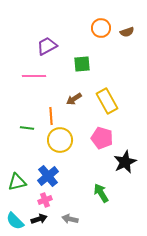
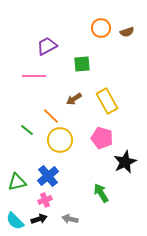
orange line: rotated 42 degrees counterclockwise
green line: moved 2 px down; rotated 32 degrees clockwise
